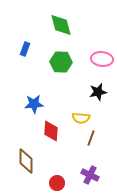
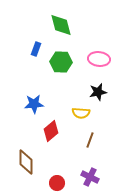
blue rectangle: moved 11 px right
pink ellipse: moved 3 px left
yellow semicircle: moved 5 px up
red diamond: rotated 45 degrees clockwise
brown line: moved 1 px left, 2 px down
brown diamond: moved 1 px down
purple cross: moved 2 px down
